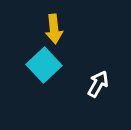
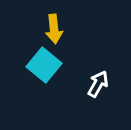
cyan square: rotated 8 degrees counterclockwise
